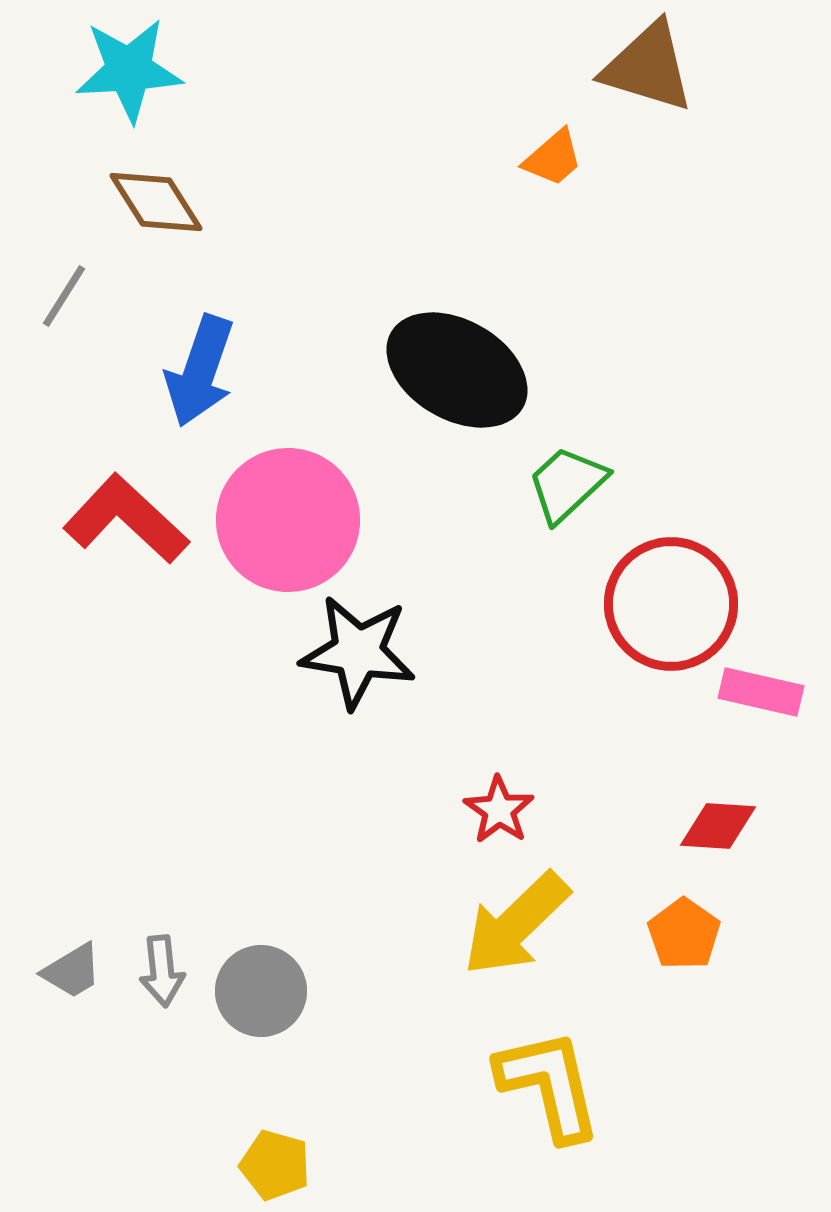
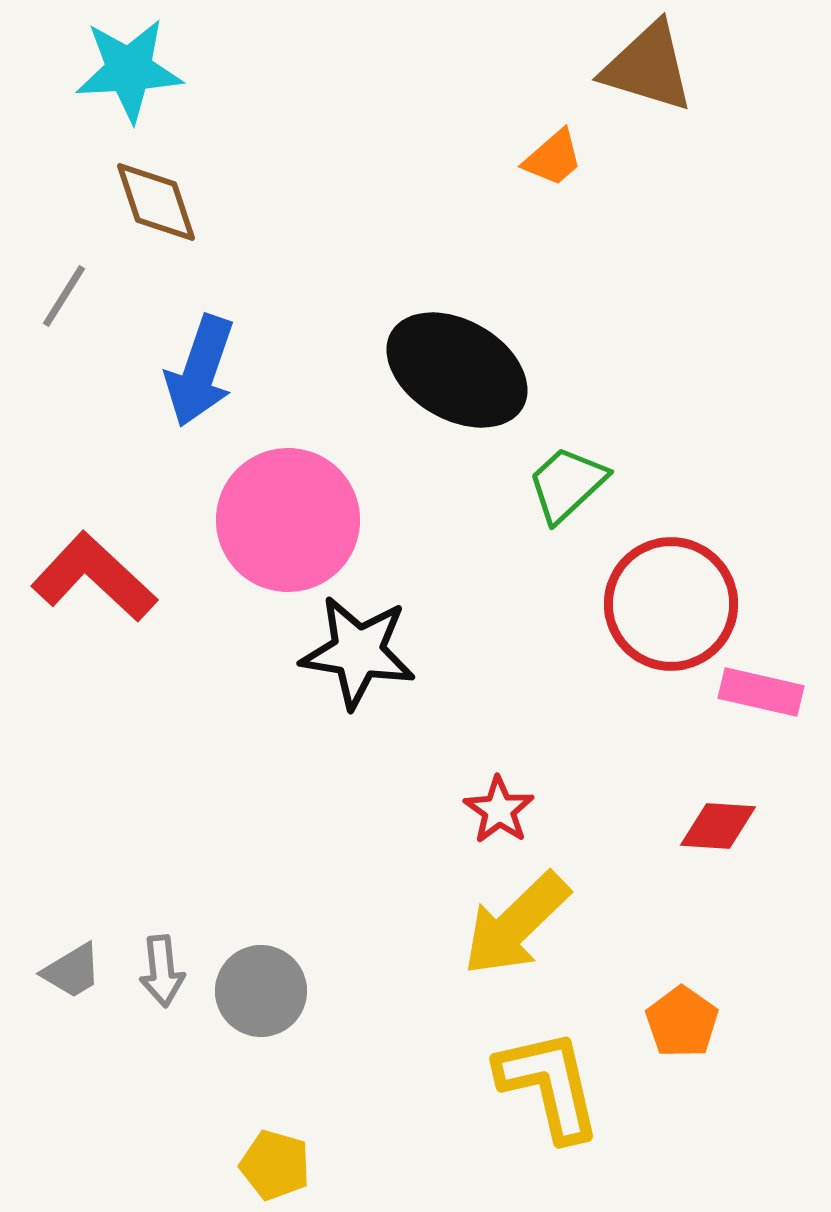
brown diamond: rotated 14 degrees clockwise
red L-shape: moved 32 px left, 58 px down
orange pentagon: moved 2 px left, 88 px down
